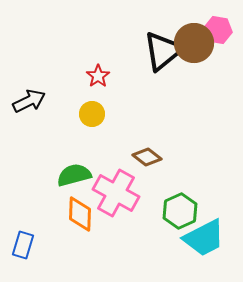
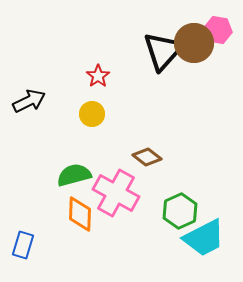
black triangle: rotated 9 degrees counterclockwise
